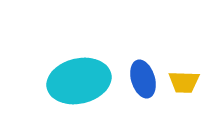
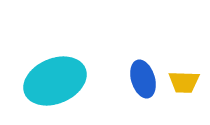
cyan ellipse: moved 24 px left; rotated 10 degrees counterclockwise
